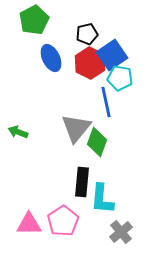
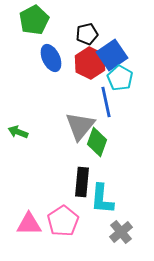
cyan pentagon: rotated 20 degrees clockwise
gray triangle: moved 4 px right, 2 px up
